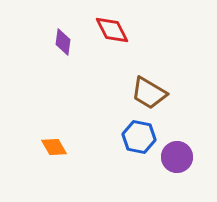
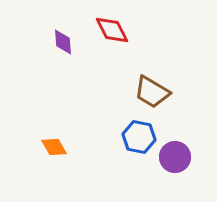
purple diamond: rotated 12 degrees counterclockwise
brown trapezoid: moved 3 px right, 1 px up
purple circle: moved 2 px left
